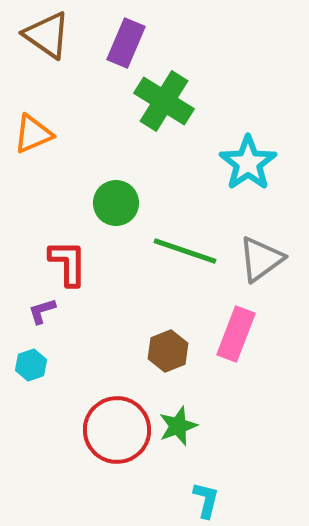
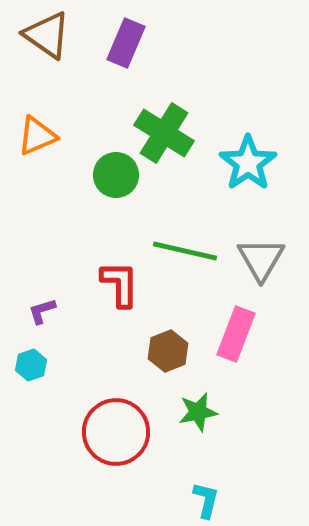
green cross: moved 32 px down
orange triangle: moved 4 px right, 2 px down
green circle: moved 28 px up
green line: rotated 6 degrees counterclockwise
gray triangle: rotated 24 degrees counterclockwise
red L-shape: moved 52 px right, 21 px down
green star: moved 20 px right, 14 px up; rotated 9 degrees clockwise
red circle: moved 1 px left, 2 px down
